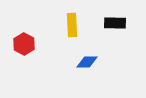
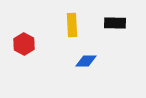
blue diamond: moved 1 px left, 1 px up
